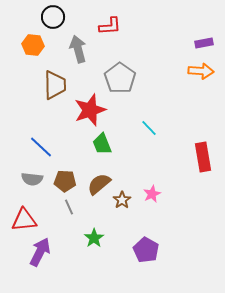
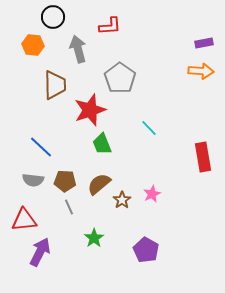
gray semicircle: moved 1 px right, 1 px down
